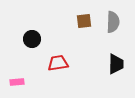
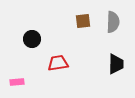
brown square: moved 1 px left
